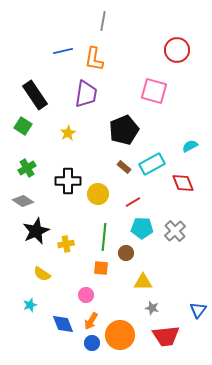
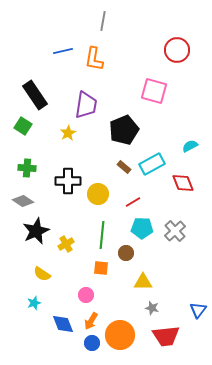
purple trapezoid: moved 11 px down
green cross: rotated 36 degrees clockwise
green line: moved 2 px left, 2 px up
yellow cross: rotated 21 degrees counterclockwise
cyan star: moved 4 px right, 2 px up
